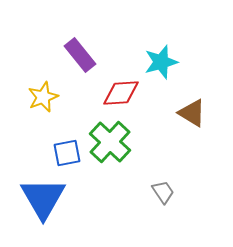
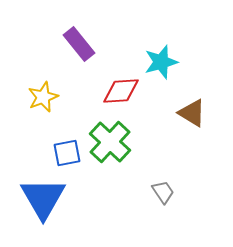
purple rectangle: moved 1 px left, 11 px up
red diamond: moved 2 px up
